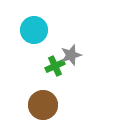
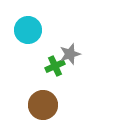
cyan circle: moved 6 px left
gray star: moved 1 px left, 1 px up
